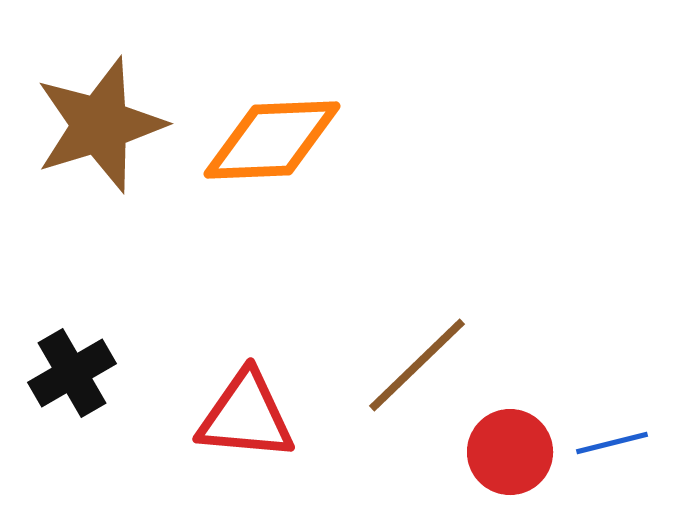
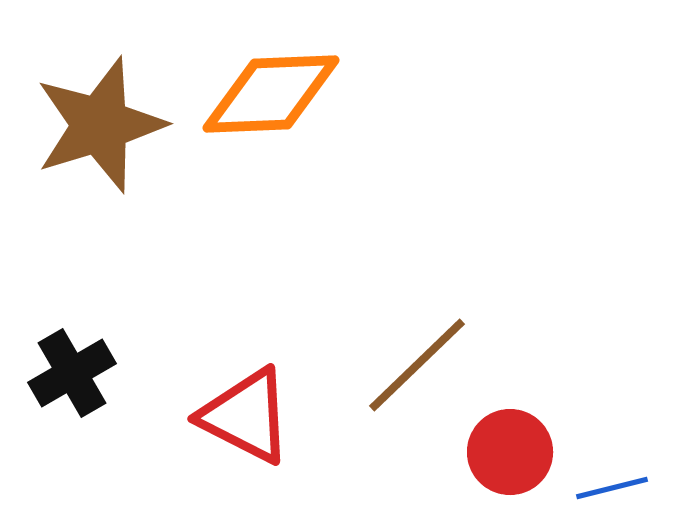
orange diamond: moved 1 px left, 46 px up
red triangle: rotated 22 degrees clockwise
blue line: moved 45 px down
